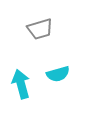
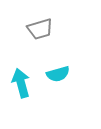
cyan arrow: moved 1 px up
